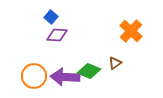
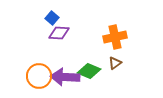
blue square: moved 1 px right, 1 px down
orange cross: moved 16 px left, 6 px down; rotated 35 degrees clockwise
purple diamond: moved 2 px right, 2 px up
orange circle: moved 5 px right
